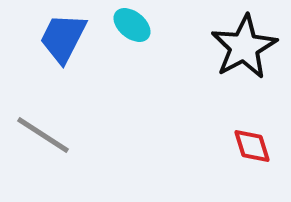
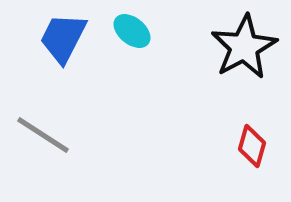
cyan ellipse: moved 6 px down
red diamond: rotated 33 degrees clockwise
